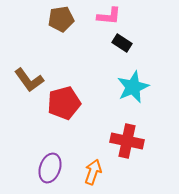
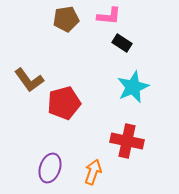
brown pentagon: moved 5 px right
